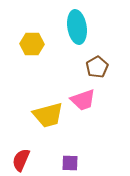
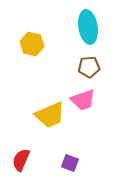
cyan ellipse: moved 11 px right
yellow hexagon: rotated 10 degrees clockwise
brown pentagon: moved 8 px left; rotated 25 degrees clockwise
yellow trapezoid: moved 2 px right; rotated 8 degrees counterclockwise
purple square: rotated 18 degrees clockwise
